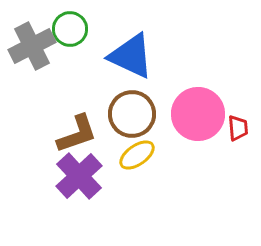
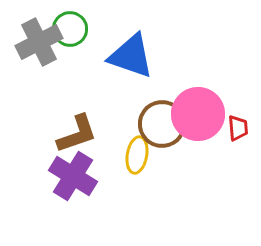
gray cross: moved 7 px right, 4 px up
blue triangle: rotated 6 degrees counterclockwise
brown circle: moved 30 px right, 10 px down
yellow ellipse: rotated 45 degrees counterclockwise
purple cross: moved 6 px left; rotated 15 degrees counterclockwise
